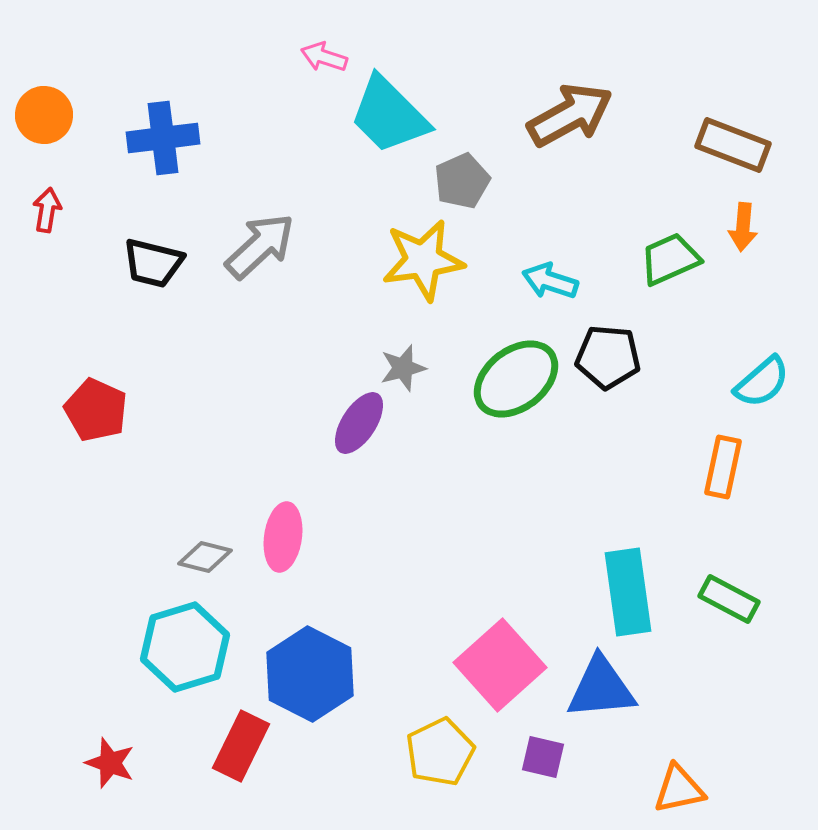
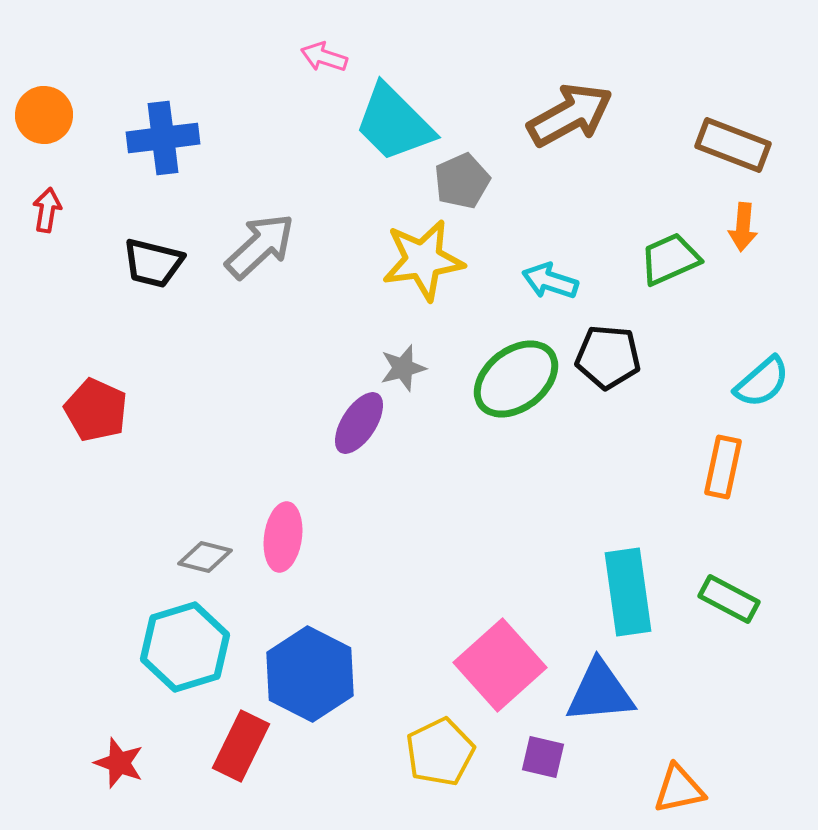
cyan trapezoid: moved 5 px right, 8 px down
blue triangle: moved 1 px left, 4 px down
red star: moved 9 px right
